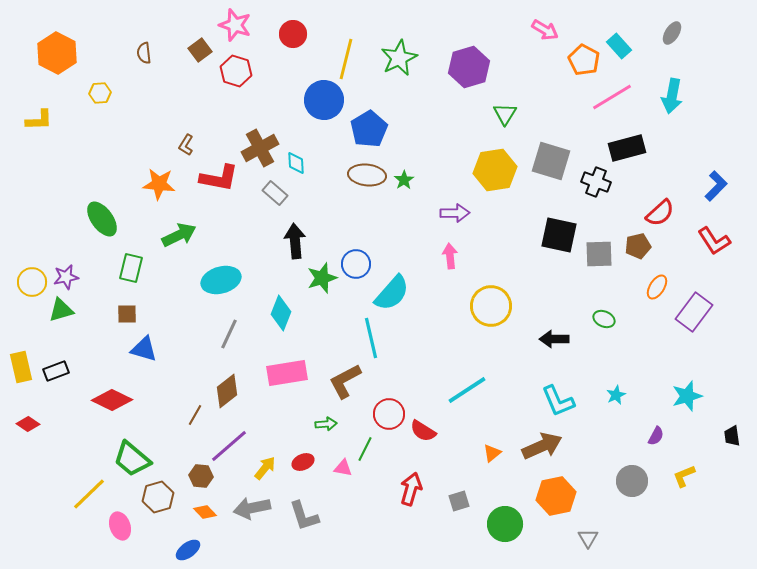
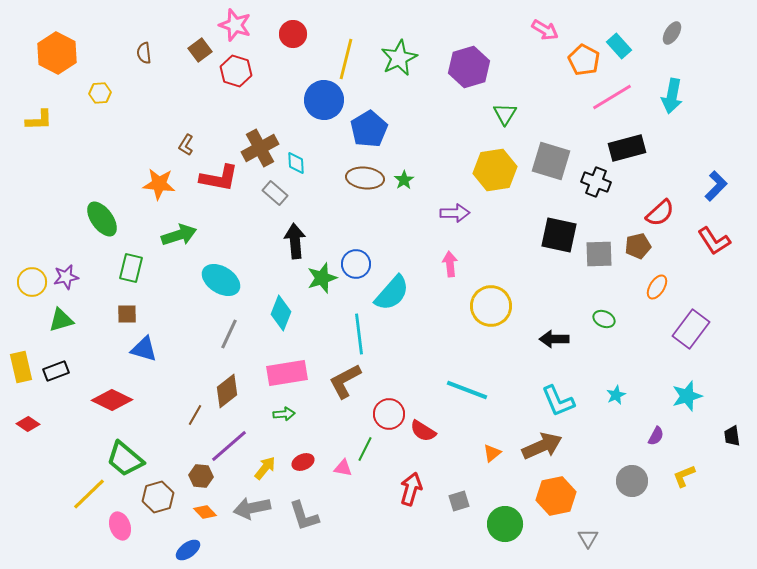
brown ellipse at (367, 175): moved 2 px left, 3 px down
green arrow at (179, 235): rotated 8 degrees clockwise
pink arrow at (450, 256): moved 8 px down
cyan ellipse at (221, 280): rotated 48 degrees clockwise
green triangle at (61, 310): moved 10 px down
purple rectangle at (694, 312): moved 3 px left, 17 px down
cyan line at (371, 338): moved 12 px left, 4 px up; rotated 6 degrees clockwise
cyan line at (467, 390): rotated 54 degrees clockwise
green arrow at (326, 424): moved 42 px left, 10 px up
green trapezoid at (132, 459): moved 7 px left
